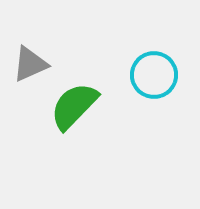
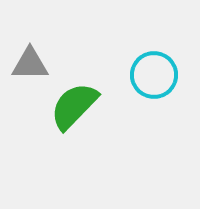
gray triangle: rotated 24 degrees clockwise
